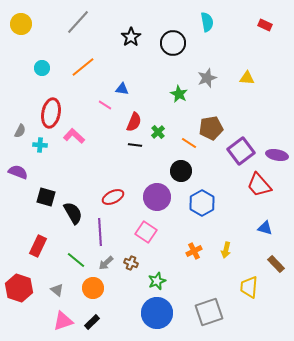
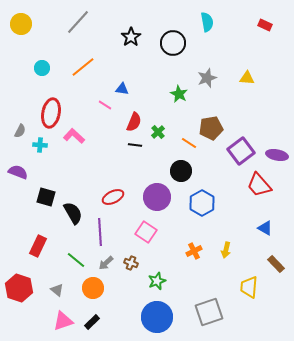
blue triangle at (265, 228): rotated 14 degrees clockwise
blue circle at (157, 313): moved 4 px down
